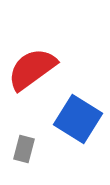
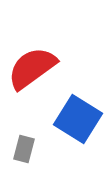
red semicircle: moved 1 px up
